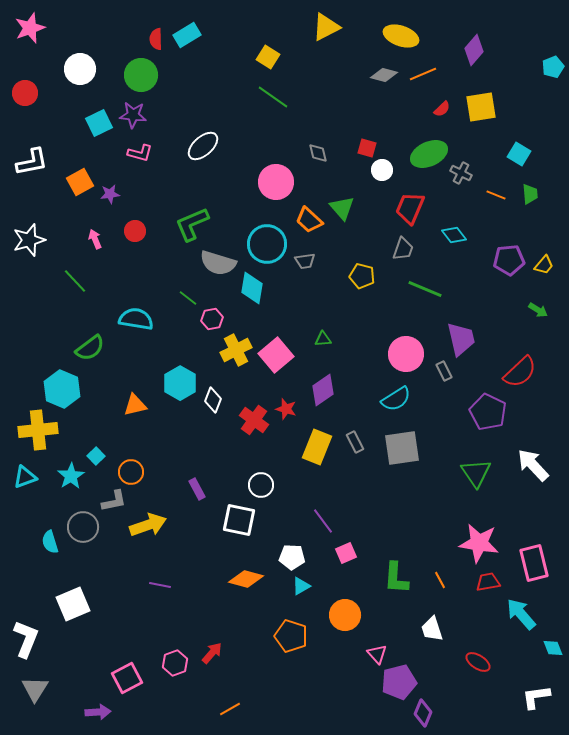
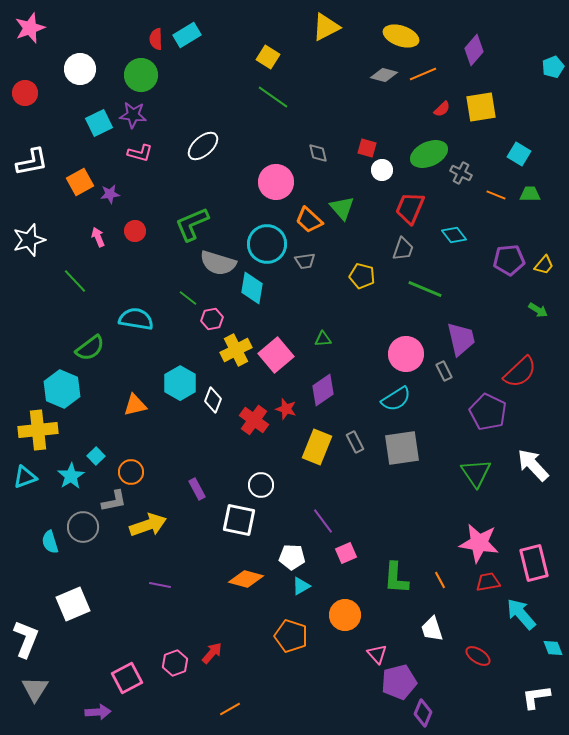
green trapezoid at (530, 194): rotated 85 degrees counterclockwise
pink arrow at (95, 239): moved 3 px right, 2 px up
red ellipse at (478, 662): moved 6 px up
